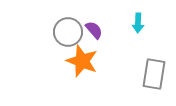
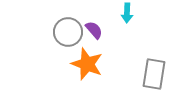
cyan arrow: moved 11 px left, 10 px up
orange star: moved 5 px right, 3 px down
